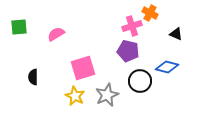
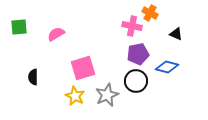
pink cross: rotated 30 degrees clockwise
purple pentagon: moved 10 px right, 3 px down; rotated 25 degrees counterclockwise
black circle: moved 4 px left
